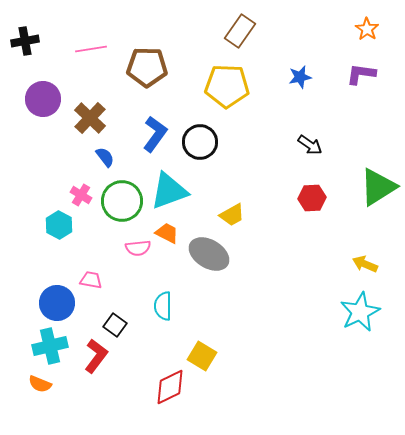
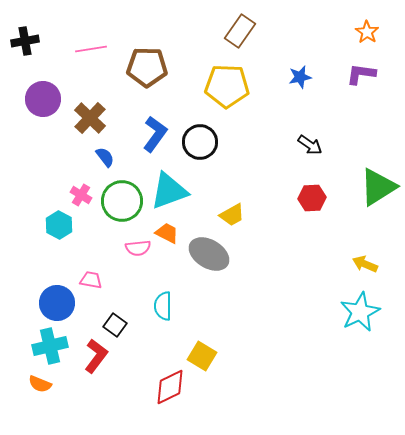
orange star: moved 3 px down
